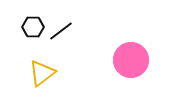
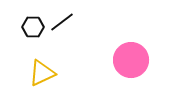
black line: moved 1 px right, 9 px up
yellow triangle: rotated 12 degrees clockwise
